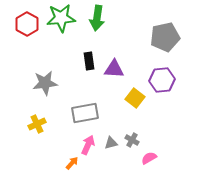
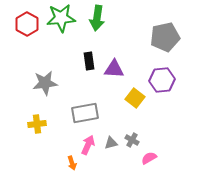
yellow cross: rotated 18 degrees clockwise
orange arrow: rotated 120 degrees clockwise
